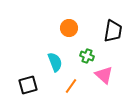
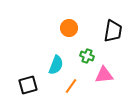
cyan semicircle: moved 1 px right, 3 px down; rotated 42 degrees clockwise
pink triangle: rotated 48 degrees counterclockwise
